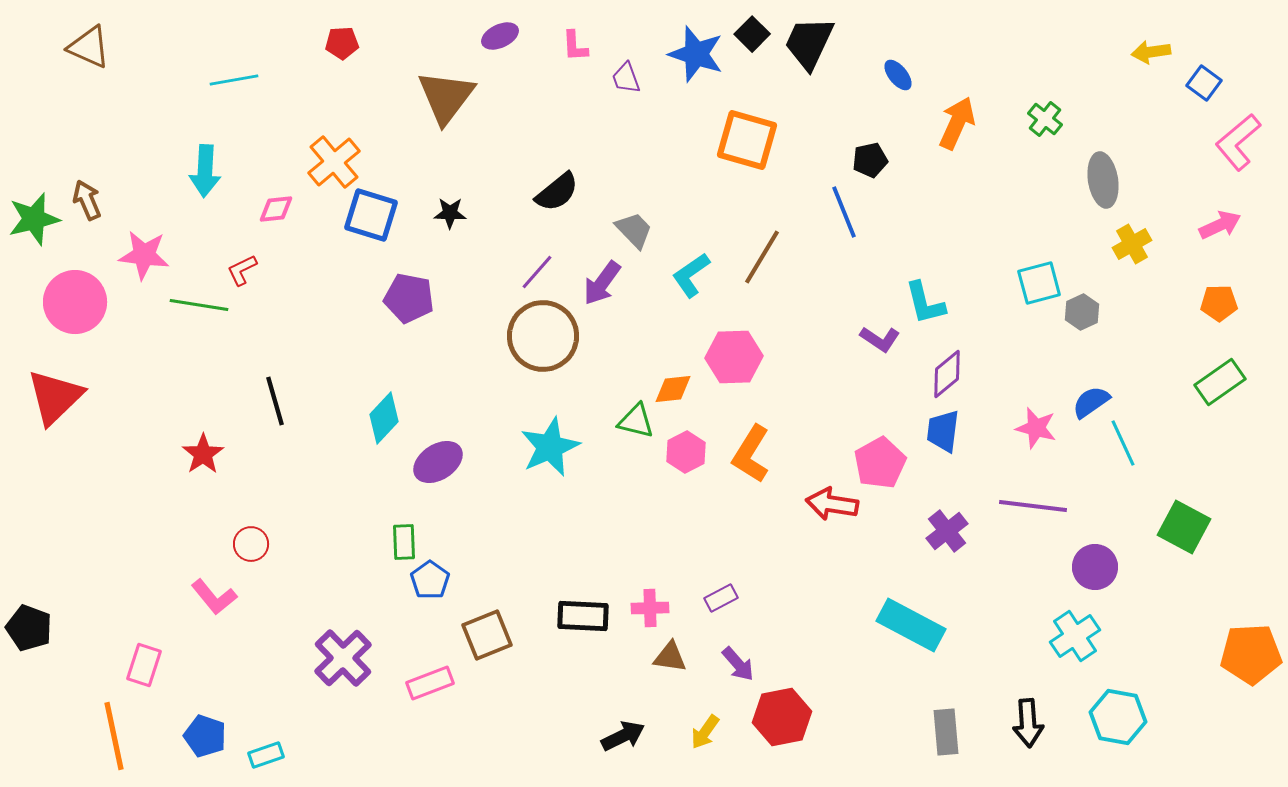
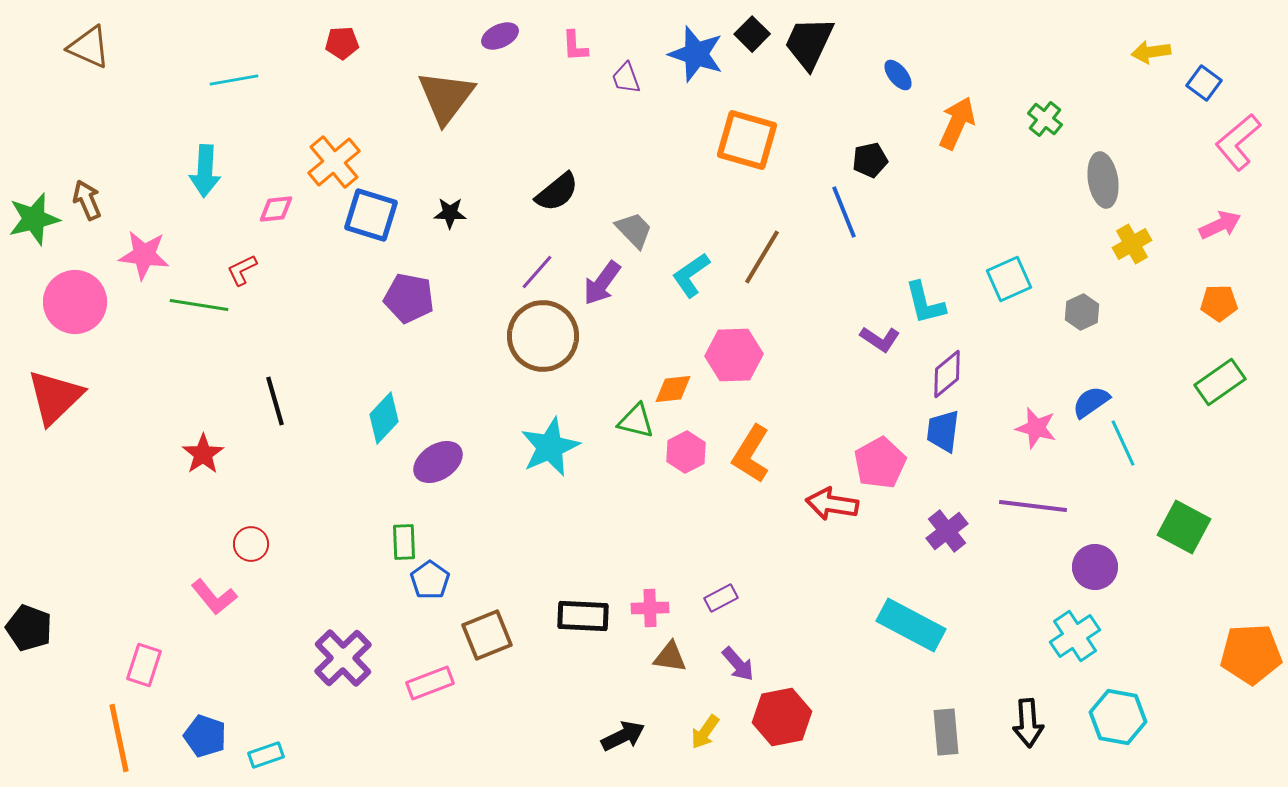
cyan square at (1039, 283): moved 30 px left, 4 px up; rotated 9 degrees counterclockwise
pink hexagon at (734, 357): moved 2 px up
orange line at (114, 736): moved 5 px right, 2 px down
